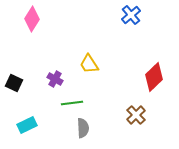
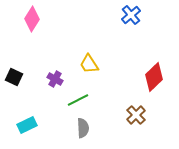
black square: moved 6 px up
green line: moved 6 px right, 3 px up; rotated 20 degrees counterclockwise
